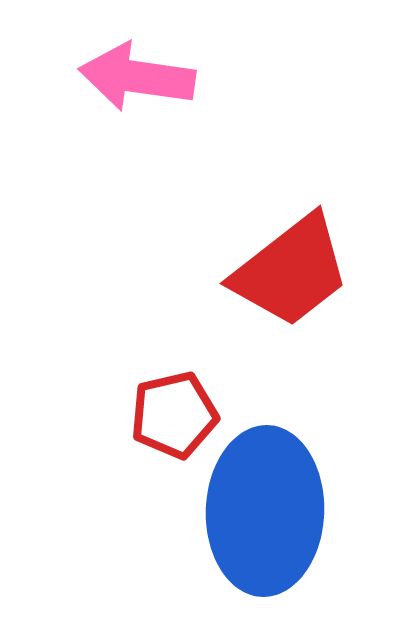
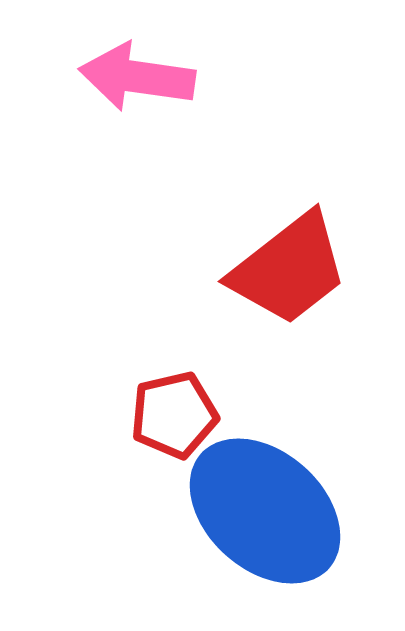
red trapezoid: moved 2 px left, 2 px up
blue ellipse: rotated 50 degrees counterclockwise
